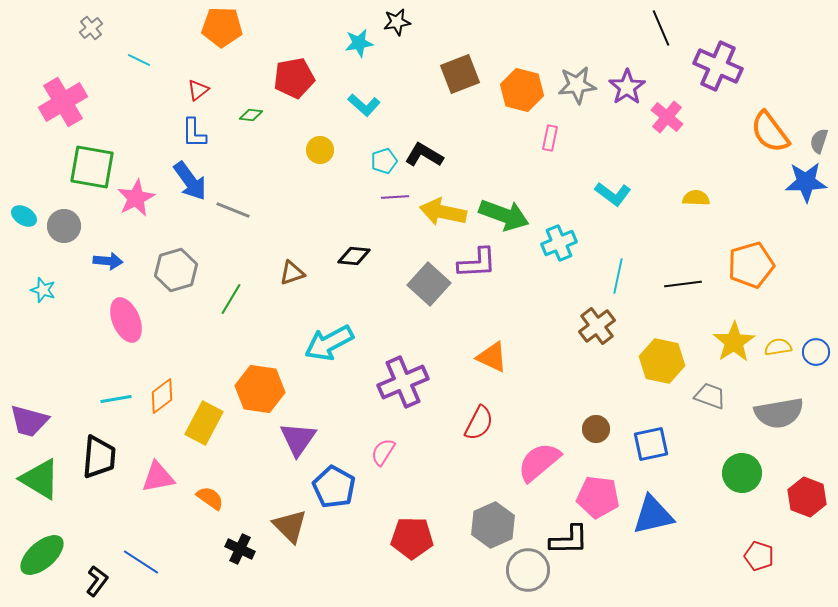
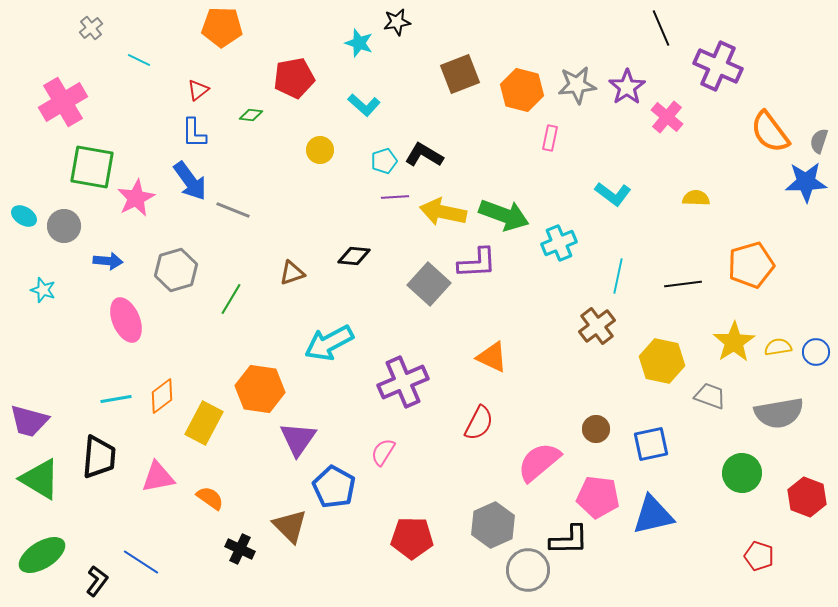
cyan star at (359, 43): rotated 28 degrees clockwise
green ellipse at (42, 555): rotated 9 degrees clockwise
